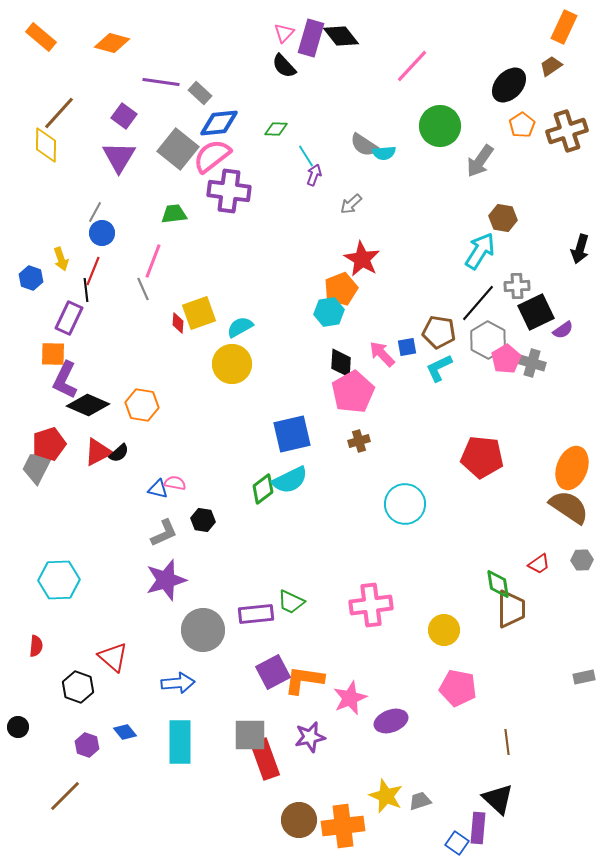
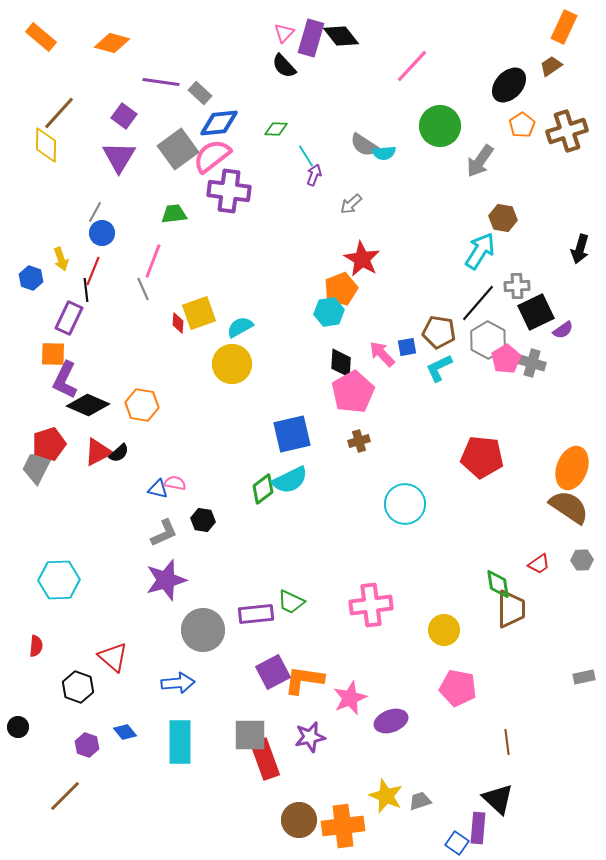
gray square at (178, 149): rotated 15 degrees clockwise
